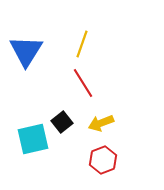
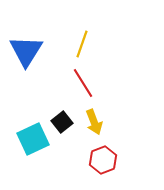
yellow arrow: moved 7 px left, 1 px up; rotated 90 degrees counterclockwise
cyan square: rotated 12 degrees counterclockwise
